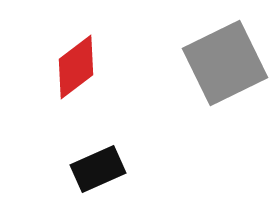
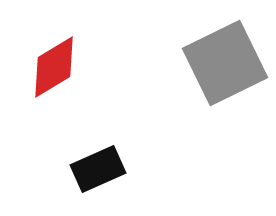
red diamond: moved 22 px left; rotated 6 degrees clockwise
